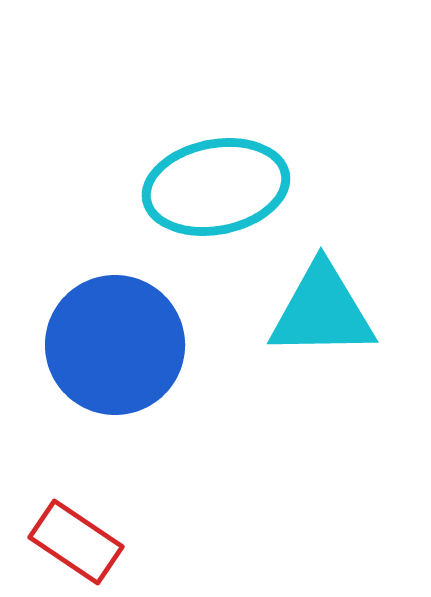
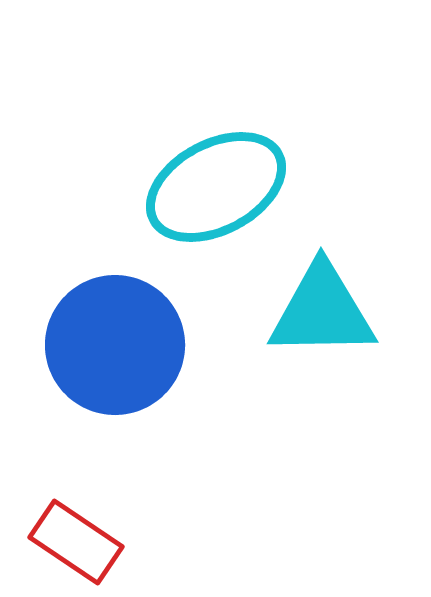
cyan ellipse: rotated 17 degrees counterclockwise
